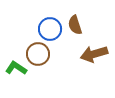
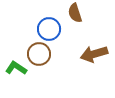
brown semicircle: moved 12 px up
blue circle: moved 1 px left
brown circle: moved 1 px right
